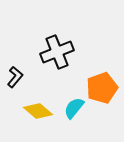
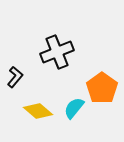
orange pentagon: rotated 16 degrees counterclockwise
